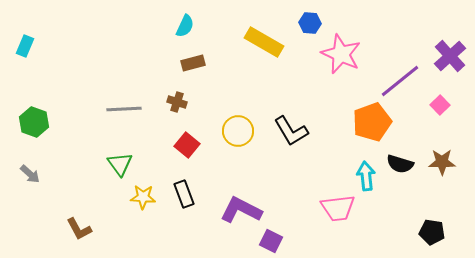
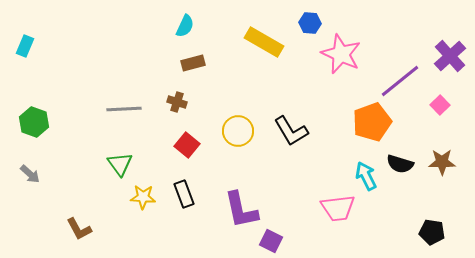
cyan arrow: rotated 20 degrees counterclockwise
purple L-shape: rotated 129 degrees counterclockwise
